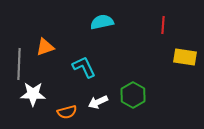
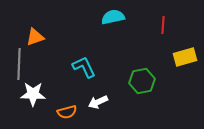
cyan semicircle: moved 11 px right, 5 px up
orange triangle: moved 10 px left, 10 px up
yellow rectangle: rotated 25 degrees counterclockwise
green hexagon: moved 9 px right, 14 px up; rotated 20 degrees clockwise
